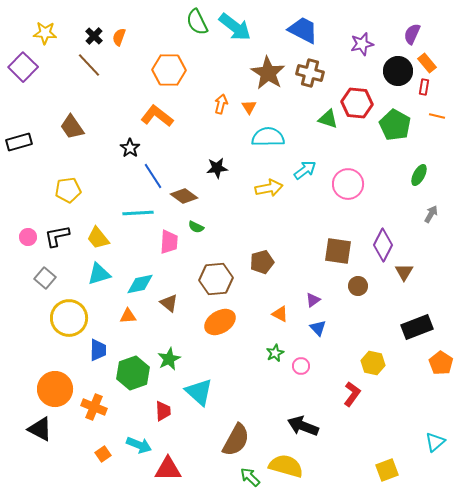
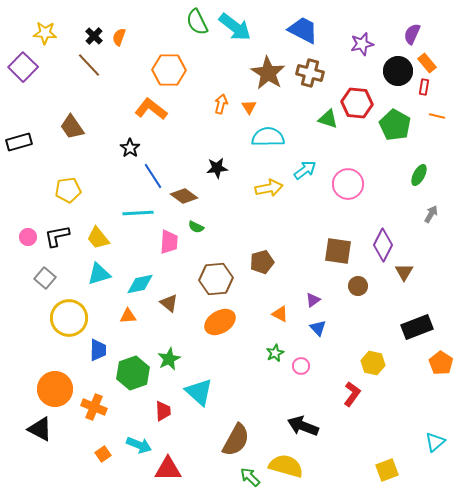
orange L-shape at (157, 116): moved 6 px left, 7 px up
